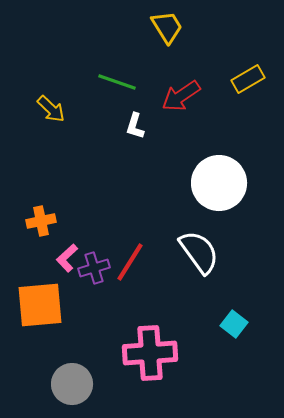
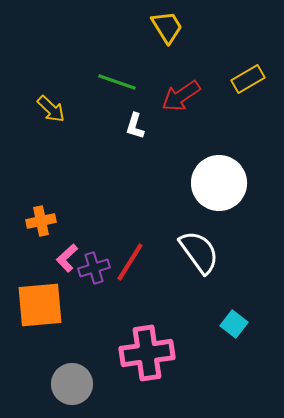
pink cross: moved 3 px left; rotated 4 degrees counterclockwise
